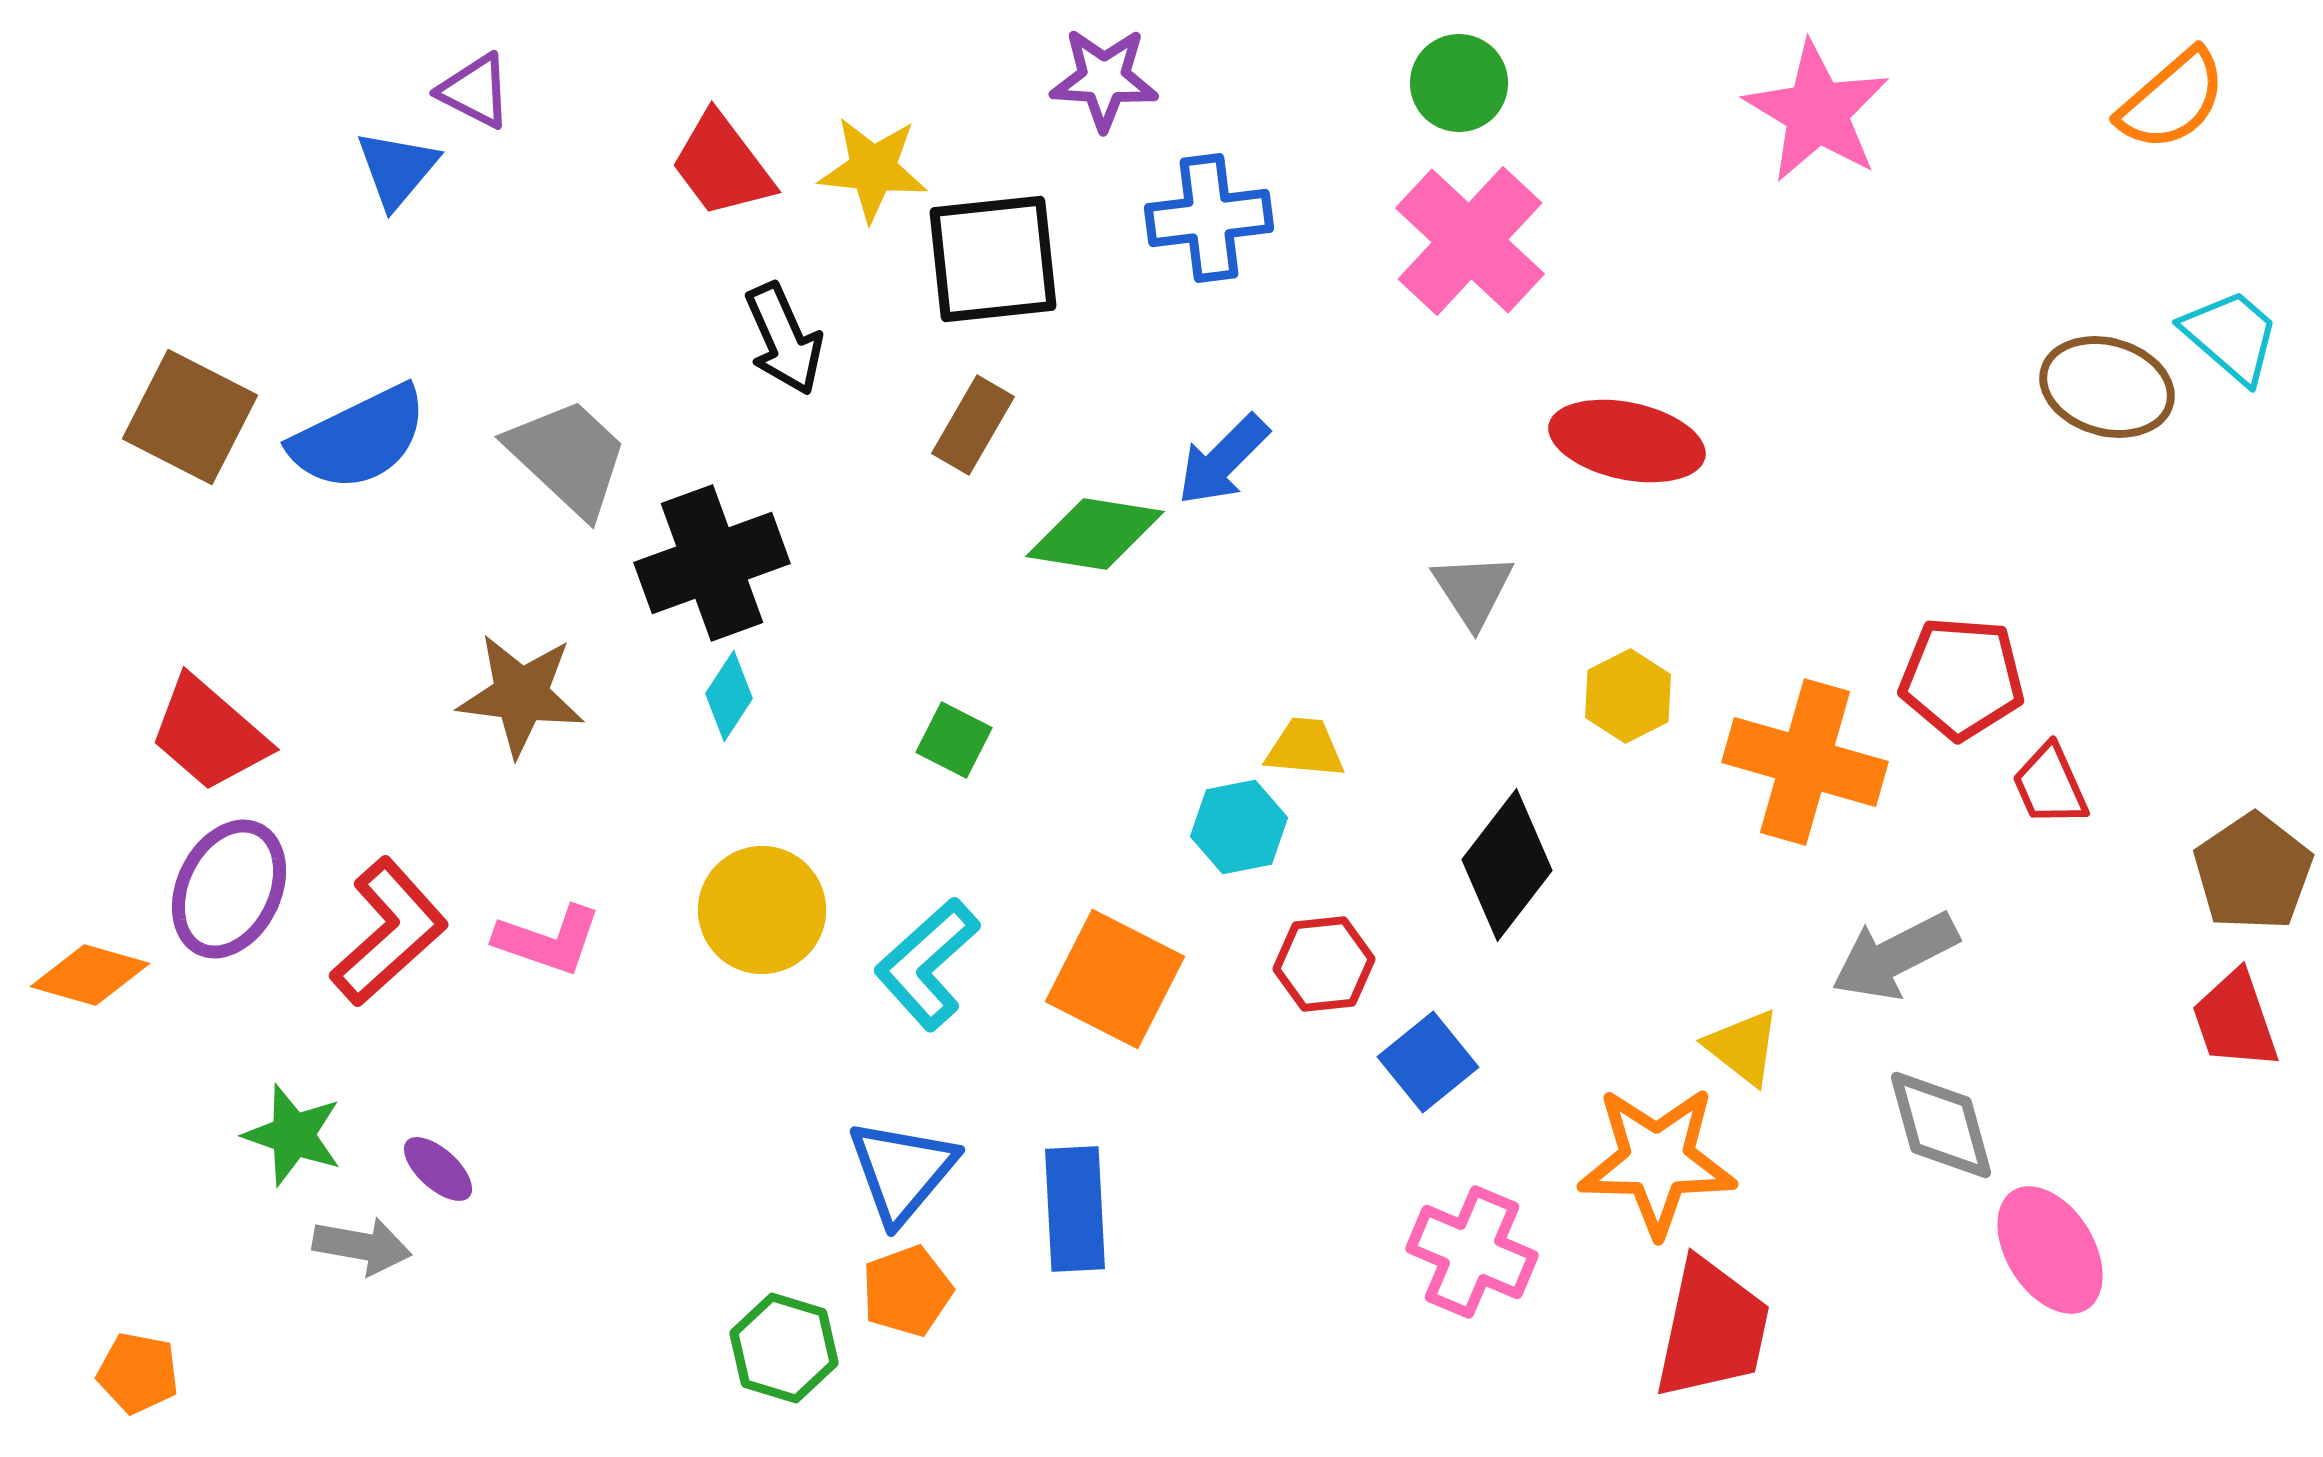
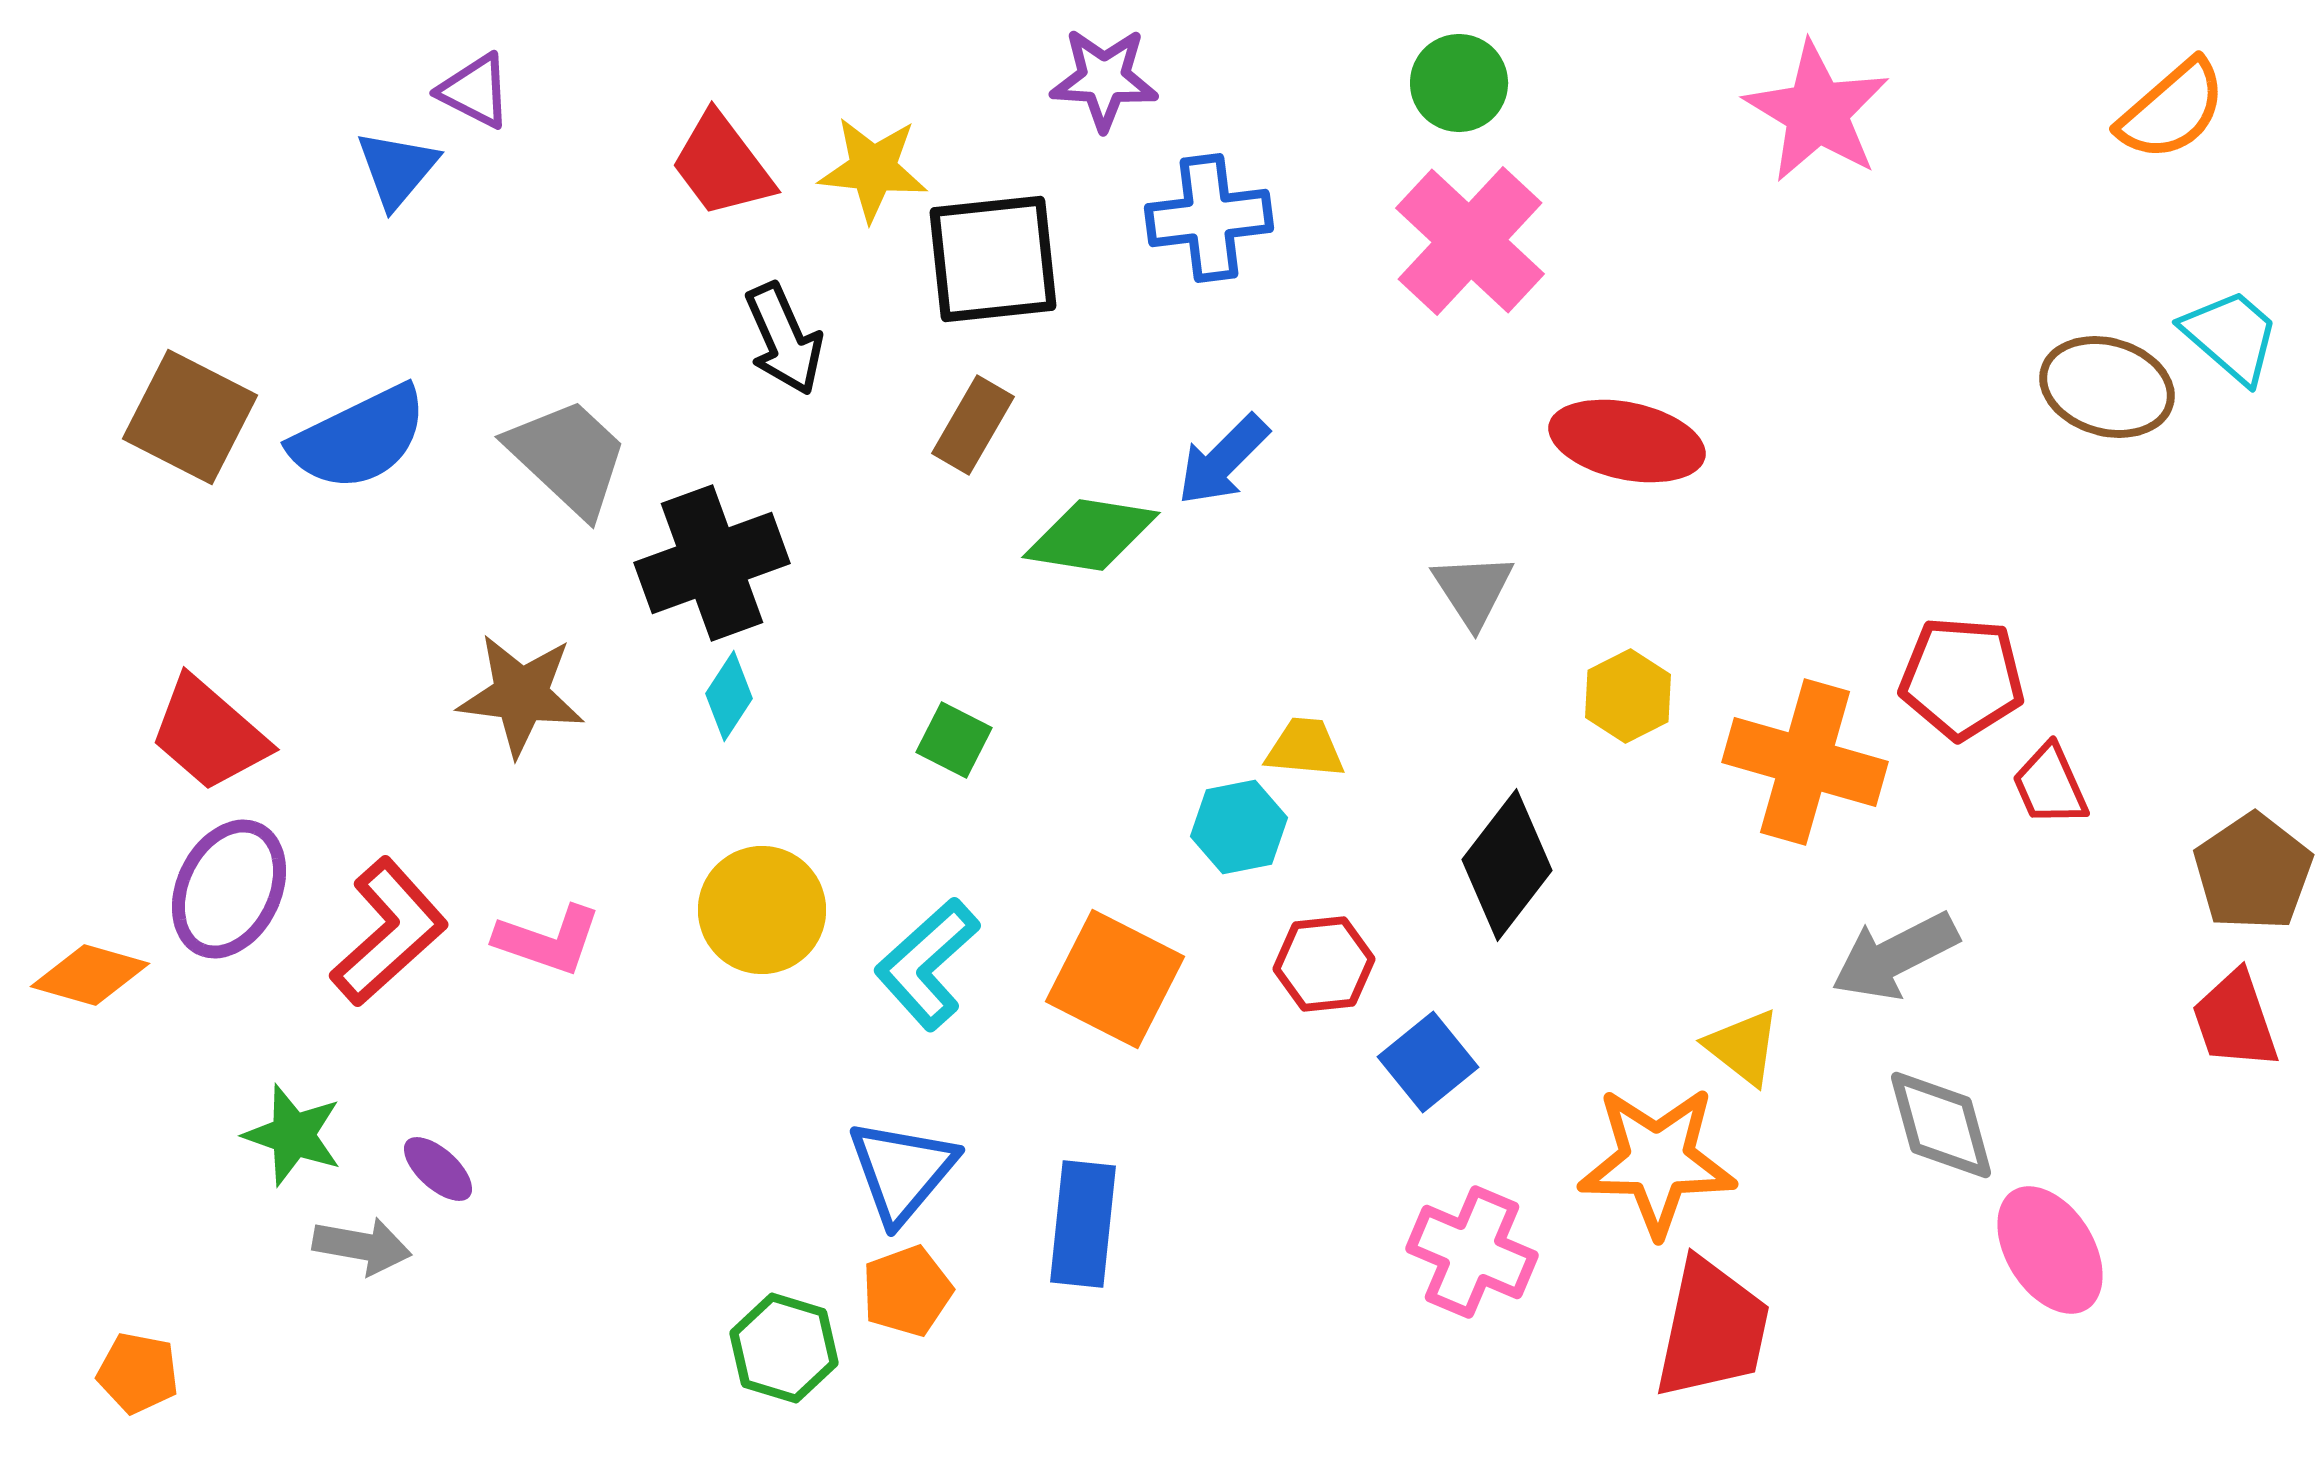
orange semicircle at (2172, 100): moved 10 px down
green diamond at (1095, 534): moved 4 px left, 1 px down
blue rectangle at (1075, 1209): moved 8 px right, 15 px down; rotated 9 degrees clockwise
